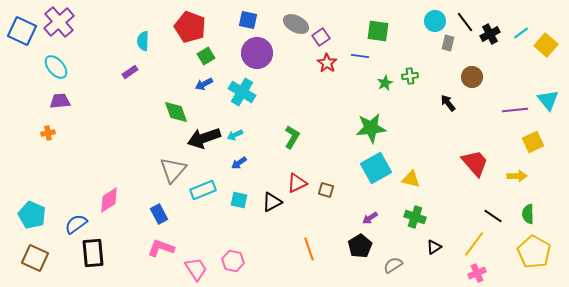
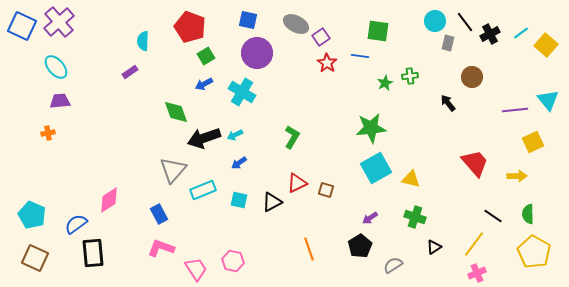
blue square at (22, 31): moved 5 px up
